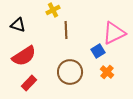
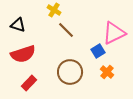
yellow cross: moved 1 px right; rotated 32 degrees counterclockwise
brown line: rotated 42 degrees counterclockwise
red semicircle: moved 1 px left, 2 px up; rotated 15 degrees clockwise
